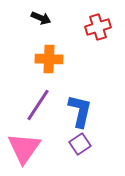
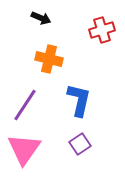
red cross: moved 4 px right, 3 px down
orange cross: rotated 12 degrees clockwise
purple line: moved 13 px left
blue L-shape: moved 1 px left, 11 px up
pink triangle: moved 1 px down
